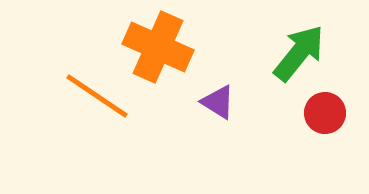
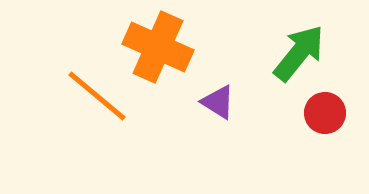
orange line: rotated 6 degrees clockwise
